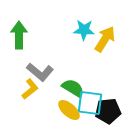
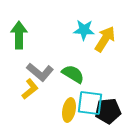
green semicircle: moved 14 px up
yellow ellipse: rotated 60 degrees clockwise
